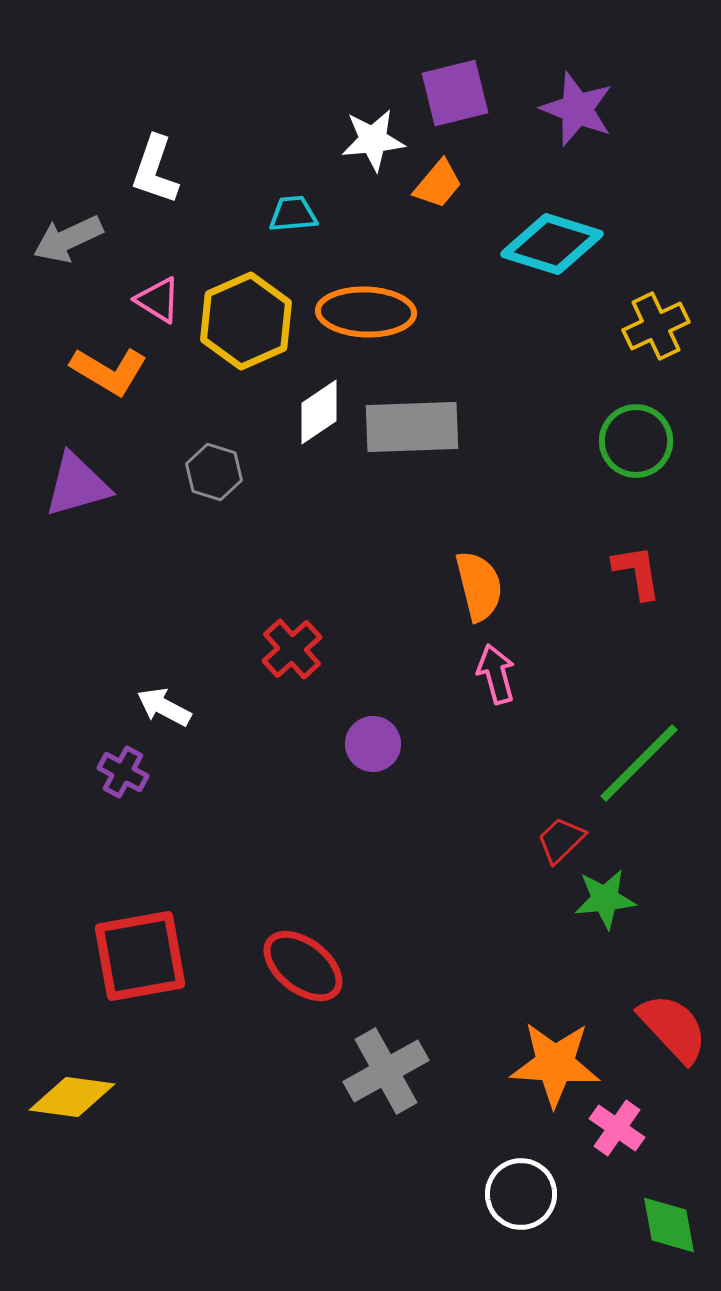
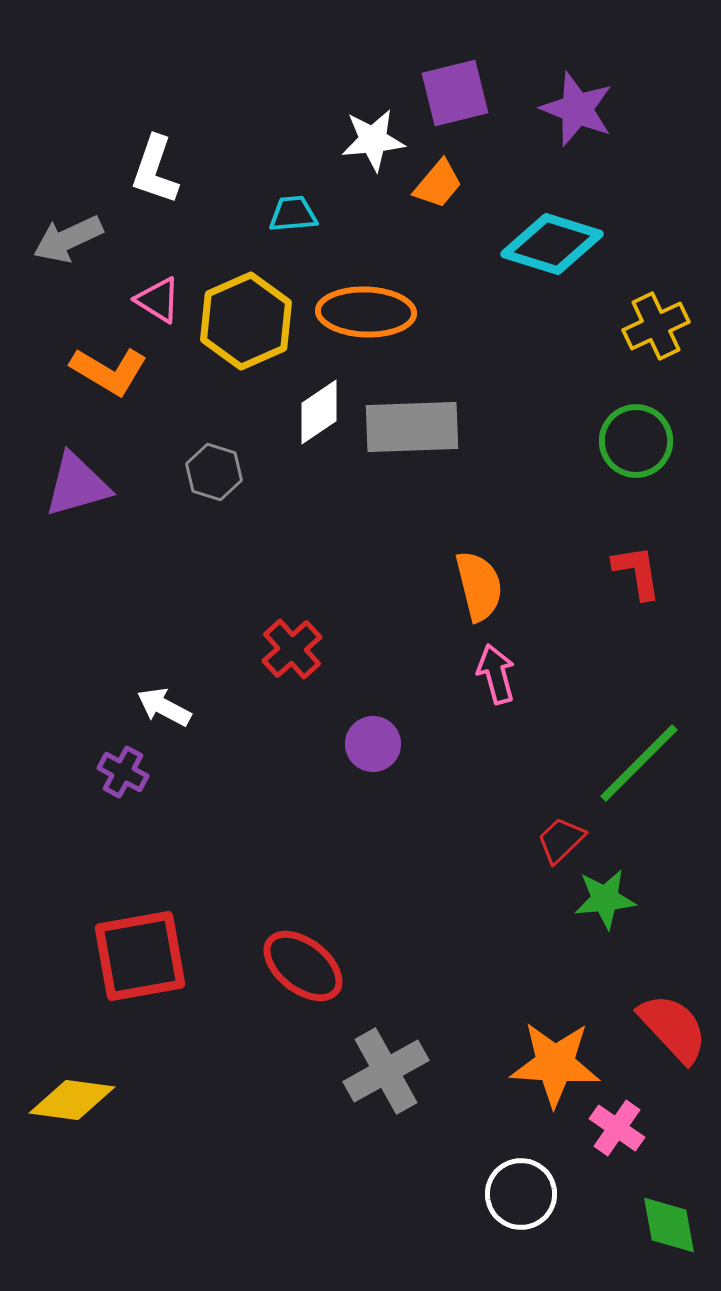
yellow diamond: moved 3 px down
